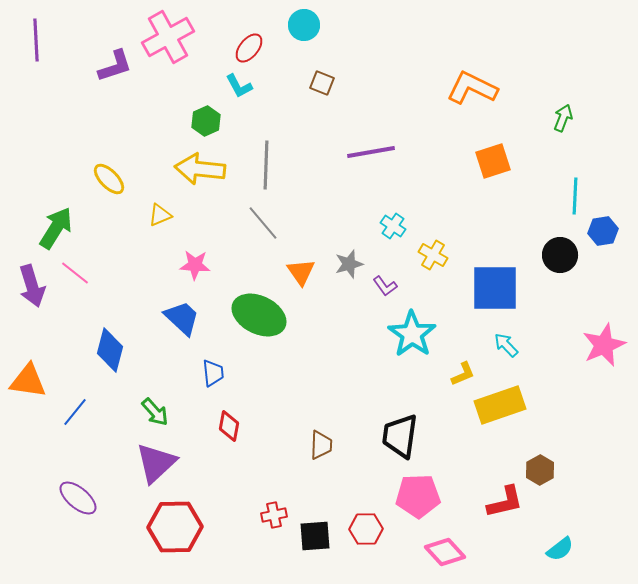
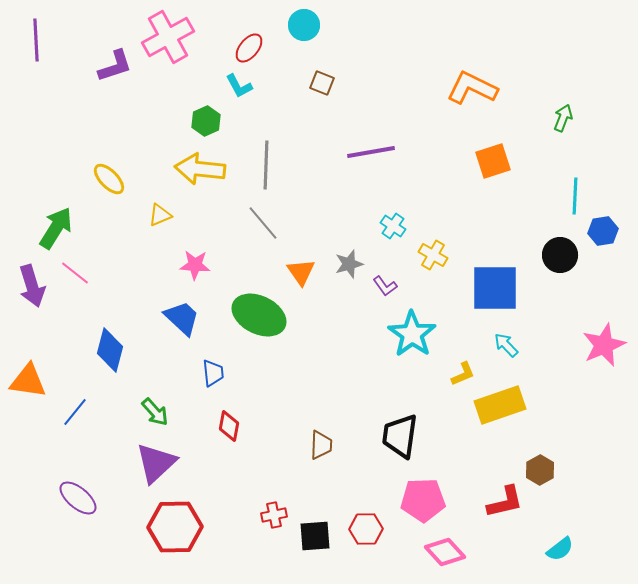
pink pentagon at (418, 496): moved 5 px right, 4 px down
